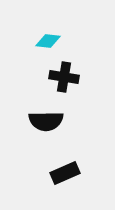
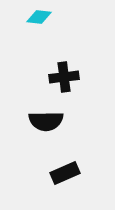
cyan diamond: moved 9 px left, 24 px up
black cross: rotated 16 degrees counterclockwise
